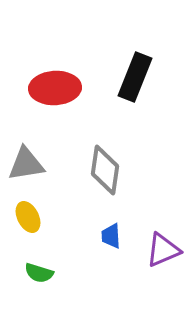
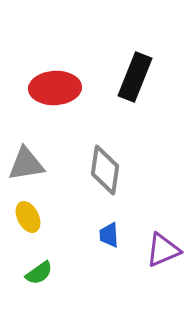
blue trapezoid: moved 2 px left, 1 px up
green semicircle: rotated 52 degrees counterclockwise
